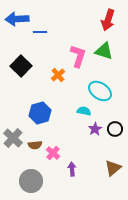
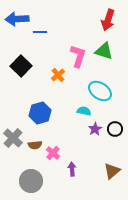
brown triangle: moved 1 px left, 3 px down
